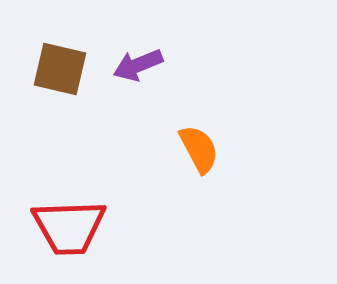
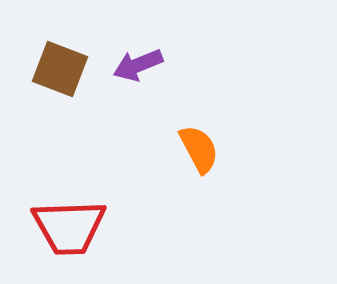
brown square: rotated 8 degrees clockwise
